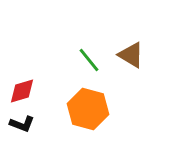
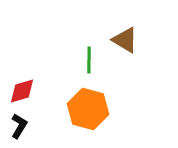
brown triangle: moved 6 px left, 15 px up
green line: rotated 40 degrees clockwise
black L-shape: moved 3 px left, 2 px down; rotated 80 degrees counterclockwise
